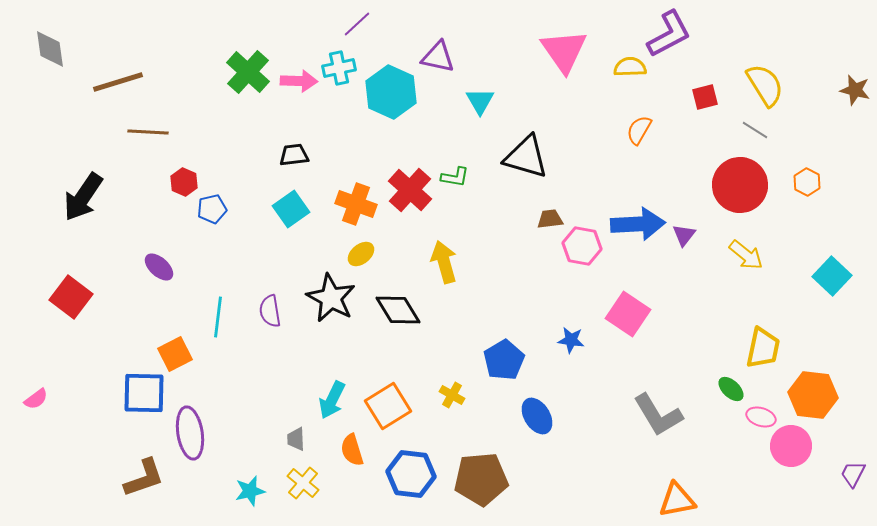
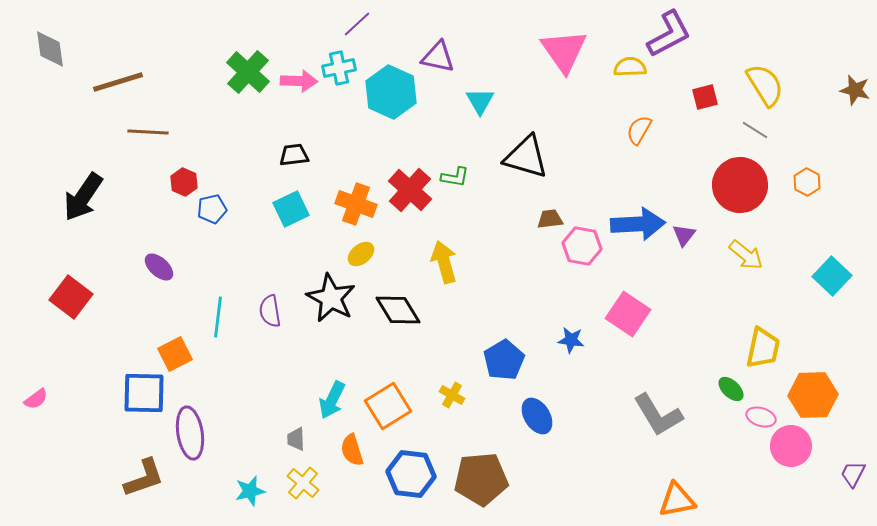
cyan square at (291, 209): rotated 9 degrees clockwise
orange hexagon at (813, 395): rotated 9 degrees counterclockwise
